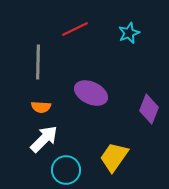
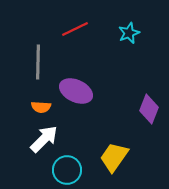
purple ellipse: moved 15 px left, 2 px up
cyan circle: moved 1 px right
